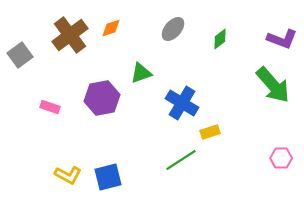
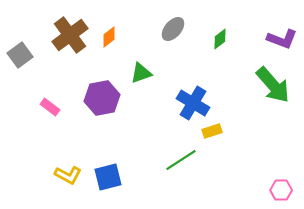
orange diamond: moved 2 px left, 9 px down; rotated 20 degrees counterclockwise
blue cross: moved 11 px right
pink rectangle: rotated 18 degrees clockwise
yellow rectangle: moved 2 px right, 1 px up
pink hexagon: moved 32 px down
